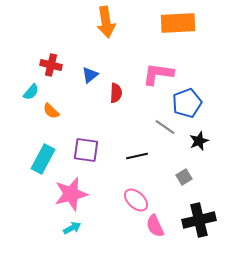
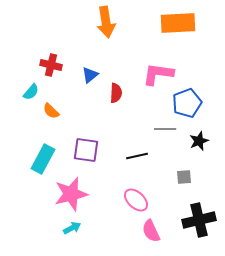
gray line: moved 2 px down; rotated 35 degrees counterclockwise
gray square: rotated 28 degrees clockwise
pink semicircle: moved 4 px left, 5 px down
